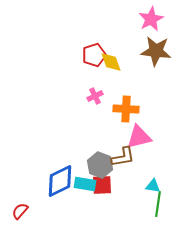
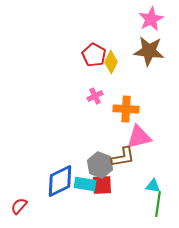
brown star: moved 7 px left
red pentagon: rotated 25 degrees counterclockwise
yellow diamond: rotated 45 degrees clockwise
red semicircle: moved 1 px left, 5 px up
